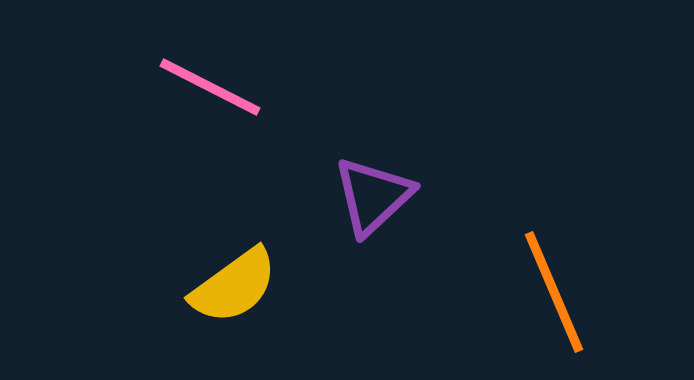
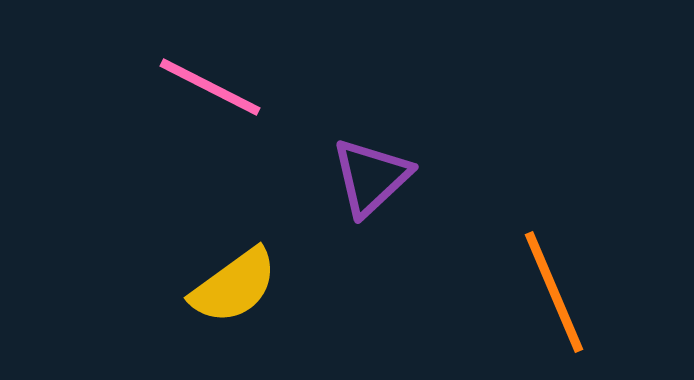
purple triangle: moved 2 px left, 19 px up
